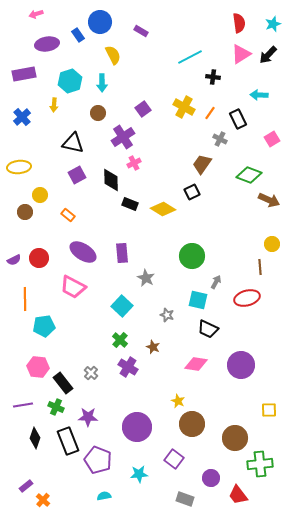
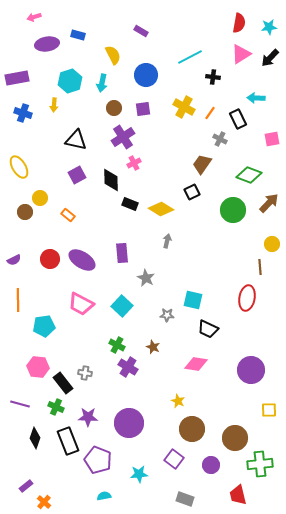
pink arrow at (36, 14): moved 2 px left, 3 px down
blue circle at (100, 22): moved 46 px right, 53 px down
red semicircle at (239, 23): rotated 18 degrees clockwise
cyan star at (273, 24): moved 4 px left, 3 px down; rotated 14 degrees clockwise
blue rectangle at (78, 35): rotated 40 degrees counterclockwise
black arrow at (268, 55): moved 2 px right, 3 px down
purple rectangle at (24, 74): moved 7 px left, 4 px down
cyan arrow at (102, 83): rotated 12 degrees clockwise
cyan arrow at (259, 95): moved 3 px left, 3 px down
purple square at (143, 109): rotated 28 degrees clockwise
brown circle at (98, 113): moved 16 px right, 5 px up
blue cross at (22, 117): moved 1 px right, 4 px up; rotated 30 degrees counterclockwise
pink square at (272, 139): rotated 21 degrees clockwise
black triangle at (73, 143): moved 3 px right, 3 px up
yellow ellipse at (19, 167): rotated 65 degrees clockwise
yellow circle at (40, 195): moved 3 px down
brown arrow at (269, 200): moved 3 px down; rotated 70 degrees counterclockwise
yellow diamond at (163, 209): moved 2 px left
purple ellipse at (83, 252): moved 1 px left, 8 px down
green circle at (192, 256): moved 41 px right, 46 px up
red circle at (39, 258): moved 11 px right, 1 px down
gray arrow at (216, 282): moved 49 px left, 41 px up; rotated 16 degrees counterclockwise
pink trapezoid at (73, 287): moved 8 px right, 17 px down
red ellipse at (247, 298): rotated 65 degrees counterclockwise
orange line at (25, 299): moved 7 px left, 1 px down
cyan square at (198, 300): moved 5 px left
gray star at (167, 315): rotated 16 degrees counterclockwise
green cross at (120, 340): moved 3 px left, 5 px down; rotated 14 degrees counterclockwise
purple circle at (241, 365): moved 10 px right, 5 px down
gray cross at (91, 373): moved 6 px left; rotated 32 degrees counterclockwise
purple line at (23, 405): moved 3 px left, 1 px up; rotated 24 degrees clockwise
brown circle at (192, 424): moved 5 px down
purple circle at (137, 427): moved 8 px left, 4 px up
purple circle at (211, 478): moved 13 px up
red trapezoid at (238, 495): rotated 25 degrees clockwise
orange cross at (43, 500): moved 1 px right, 2 px down
